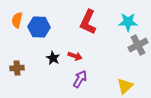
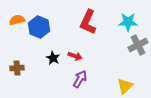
orange semicircle: rotated 63 degrees clockwise
blue hexagon: rotated 20 degrees clockwise
